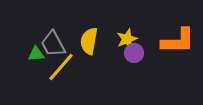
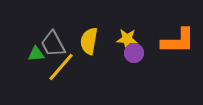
yellow star: rotated 25 degrees clockwise
